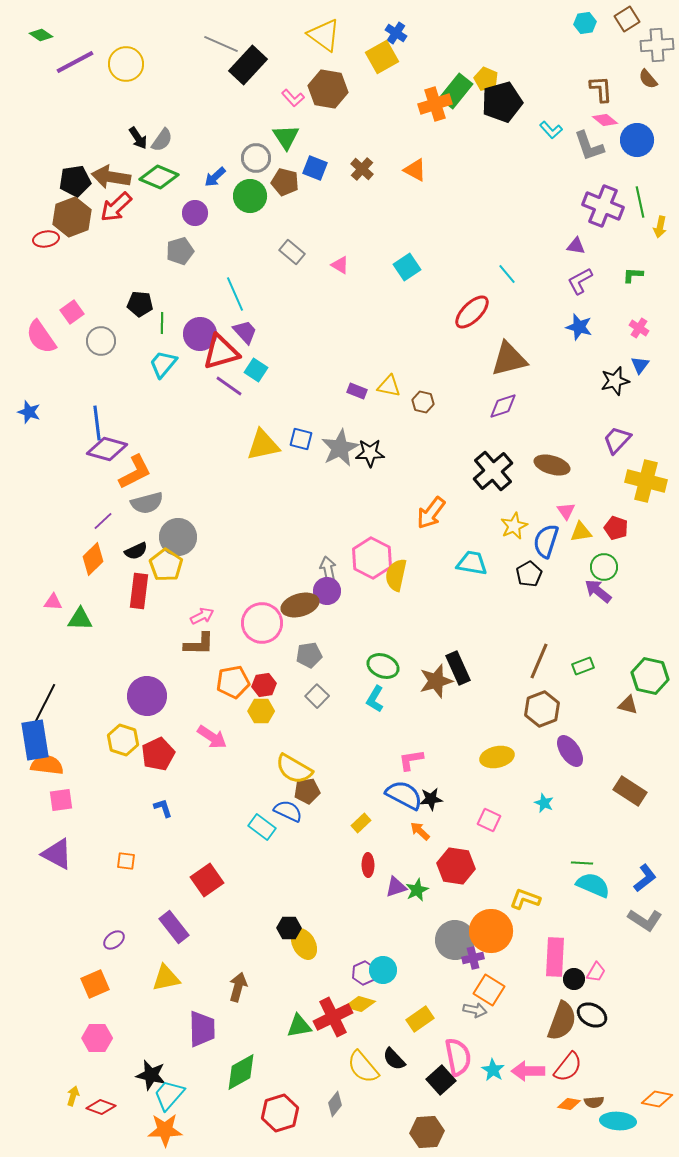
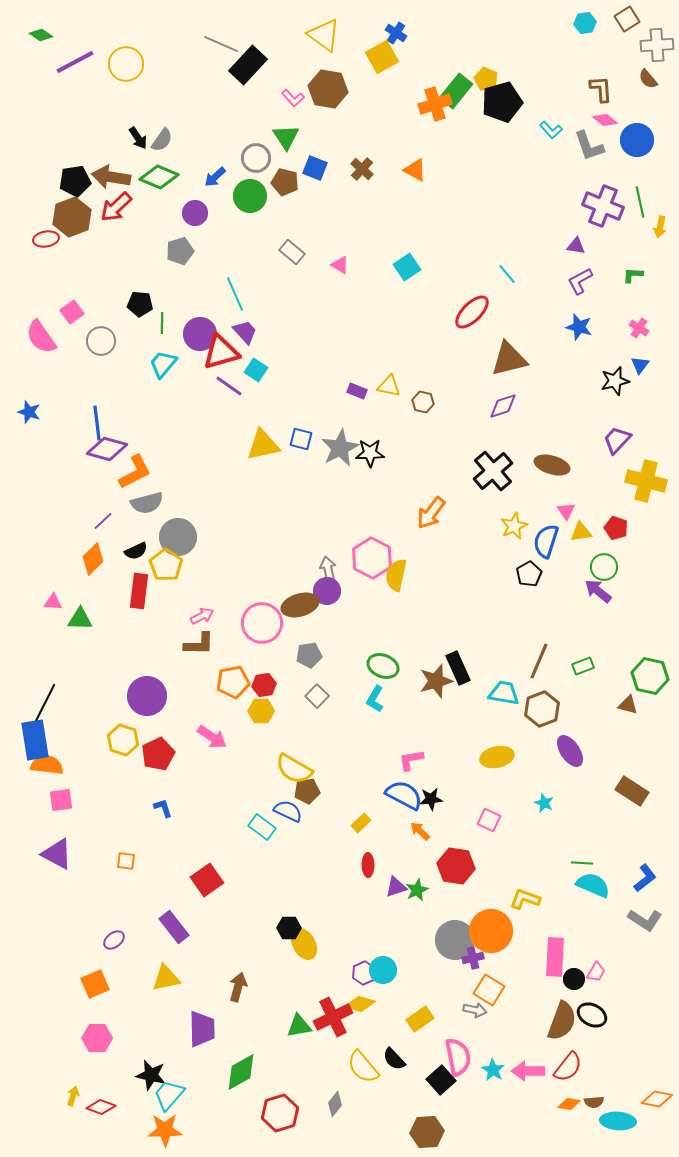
cyan trapezoid at (472, 563): moved 32 px right, 130 px down
brown rectangle at (630, 791): moved 2 px right
